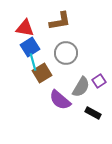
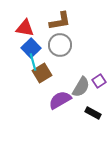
blue square: moved 1 px right, 1 px down; rotated 12 degrees counterclockwise
gray circle: moved 6 px left, 8 px up
purple semicircle: rotated 110 degrees clockwise
